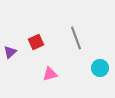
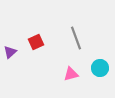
pink triangle: moved 21 px right
